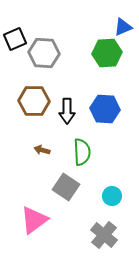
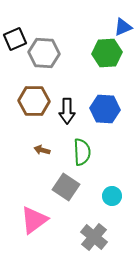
gray cross: moved 10 px left, 2 px down
